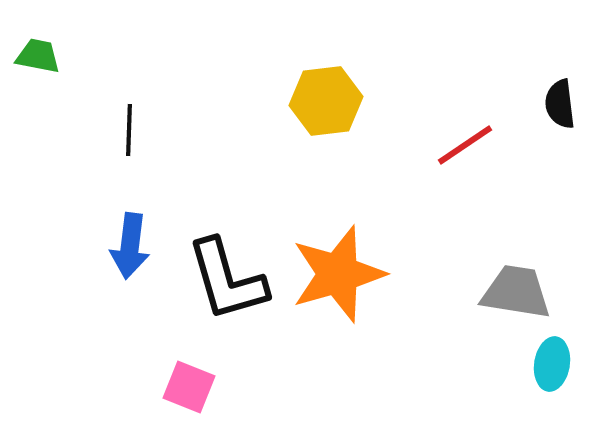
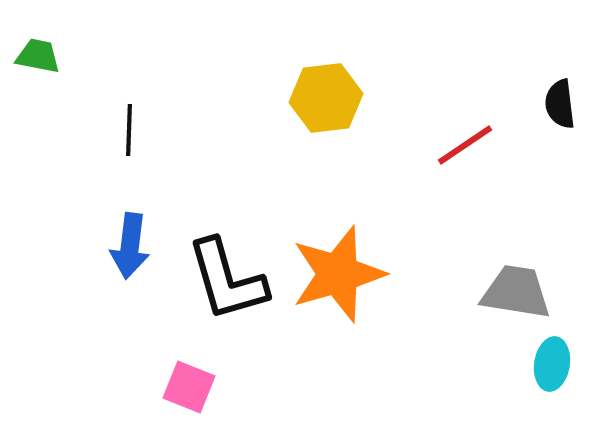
yellow hexagon: moved 3 px up
